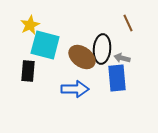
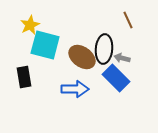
brown line: moved 3 px up
black ellipse: moved 2 px right
black rectangle: moved 4 px left, 6 px down; rotated 15 degrees counterclockwise
blue rectangle: moved 1 px left; rotated 40 degrees counterclockwise
